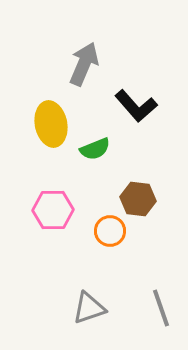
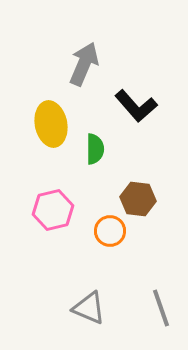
green semicircle: rotated 68 degrees counterclockwise
pink hexagon: rotated 12 degrees counterclockwise
gray triangle: rotated 42 degrees clockwise
